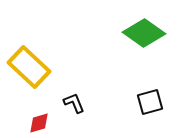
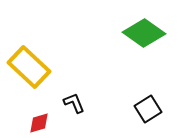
black square: moved 2 px left, 7 px down; rotated 16 degrees counterclockwise
